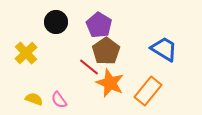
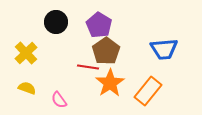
blue trapezoid: rotated 144 degrees clockwise
red line: moved 1 px left; rotated 30 degrees counterclockwise
orange star: rotated 16 degrees clockwise
yellow semicircle: moved 7 px left, 11 px up
